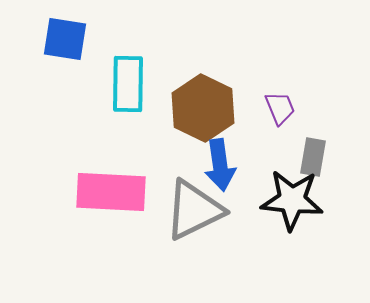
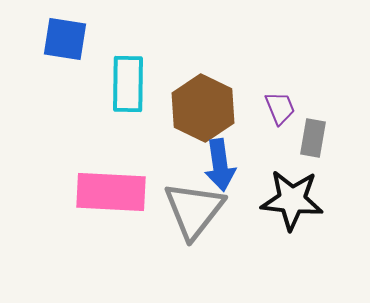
gray rectangle: moved 19 px up
gray triangle: rotated 26 degrees counterclockwise
